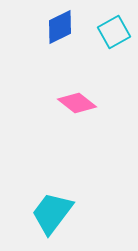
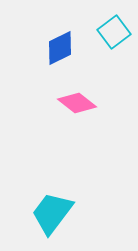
blue diamond: moved 21 px down
cyan square: rotated 8 degrees counterclockwise
